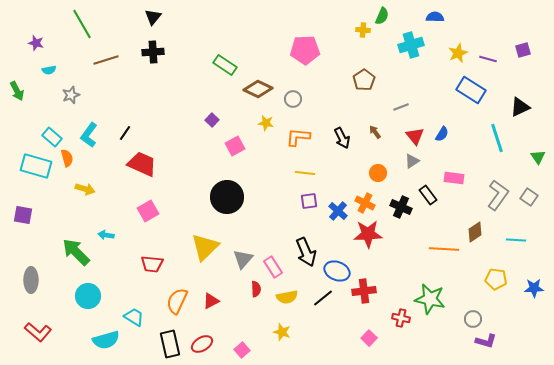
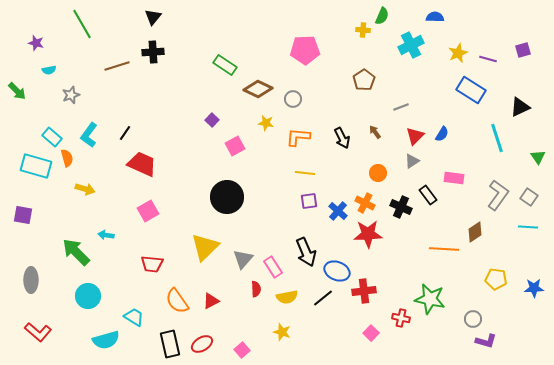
cyan cross at (411, 45): rotated 10 degrees counterclockwise
brown line at (106, 60): moved 11 px right, 6 px down
green arrow at (17, 91): rotated 18 degrees counterclockwise
red triangle at (415, 136): rotated 24 degrees clockwise
cyan line at (516, 240): moved 12 px right, 13 px up
orange semicircle at (177, 301): rotated 60 degrees counterclockwise
pink square at (369, 338): moved 2 px right, 5 px up
